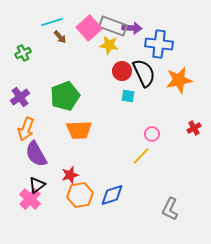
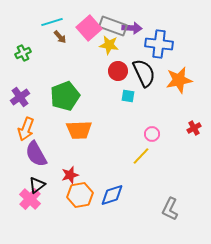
red circle: moved 4 px left
